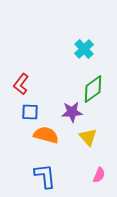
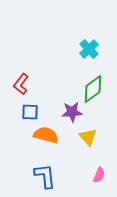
cyan cross: moved 5 px right
